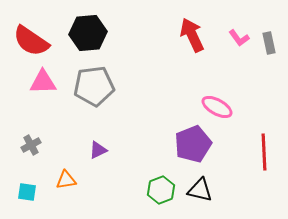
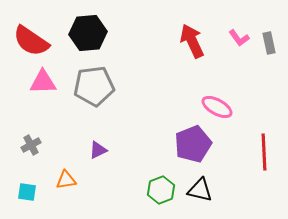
red arrow: moved 6 px down
